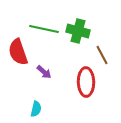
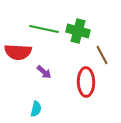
red semicircle: rotated 68 degrees counterclockwise
